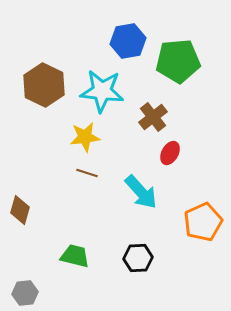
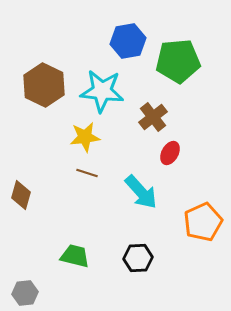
brown diamond: moved 1 px right, 15 px up
